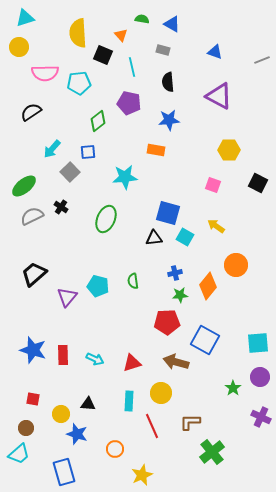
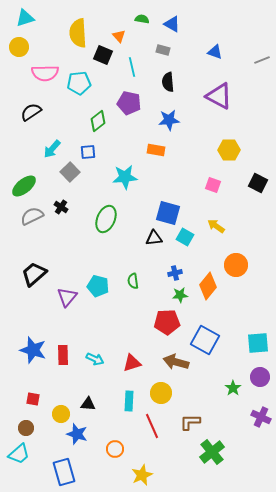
orange triangle at (121, 35): moved 2 px left, 1 px down
